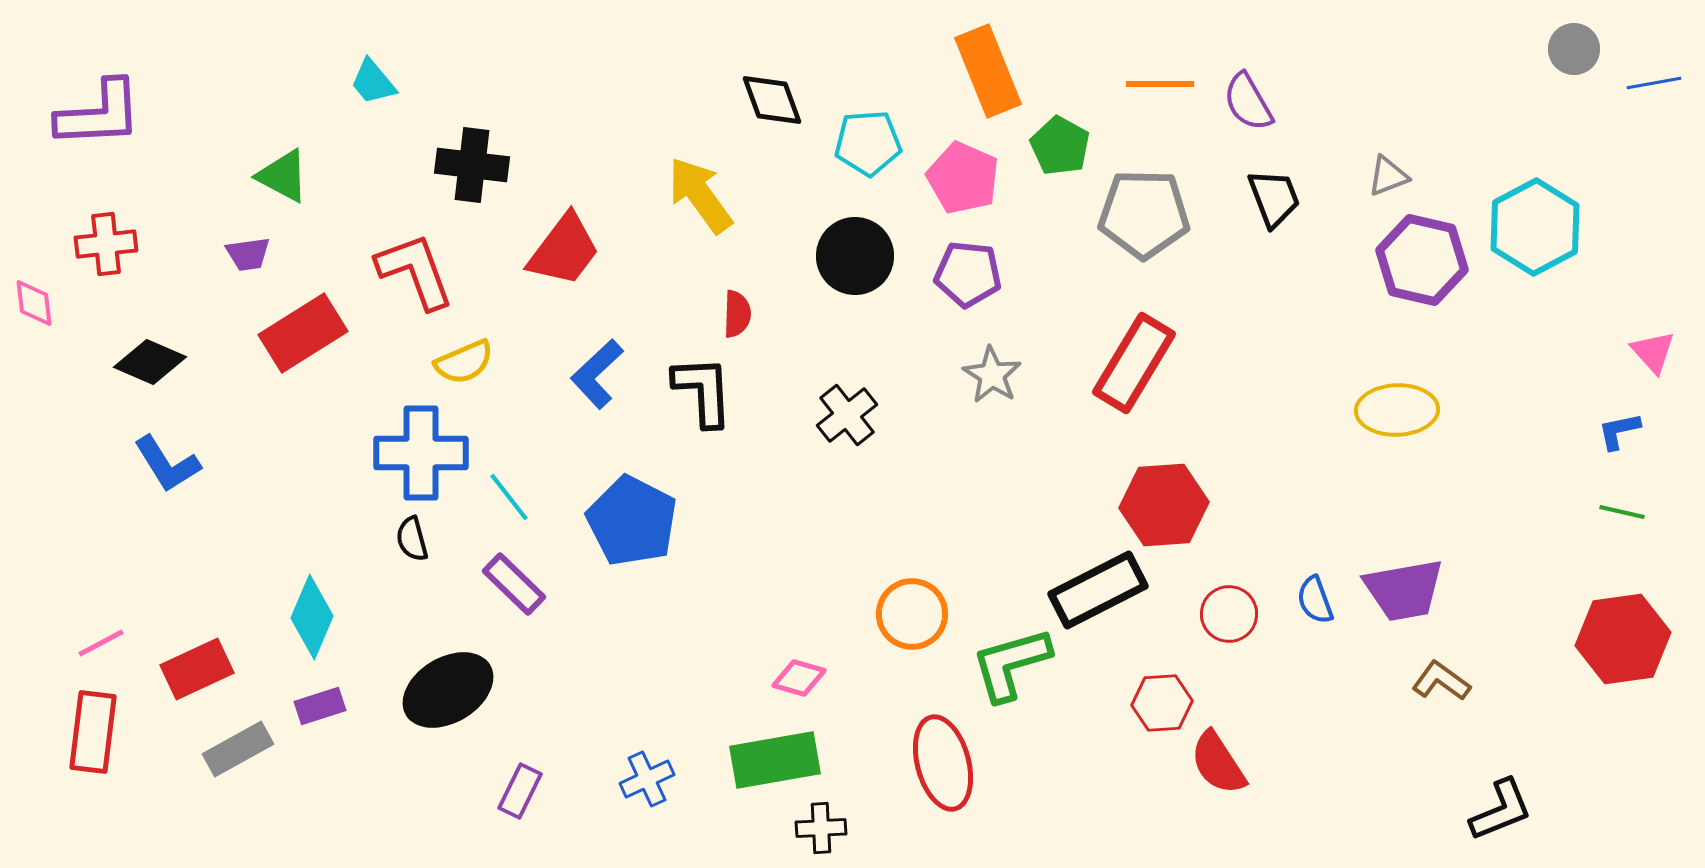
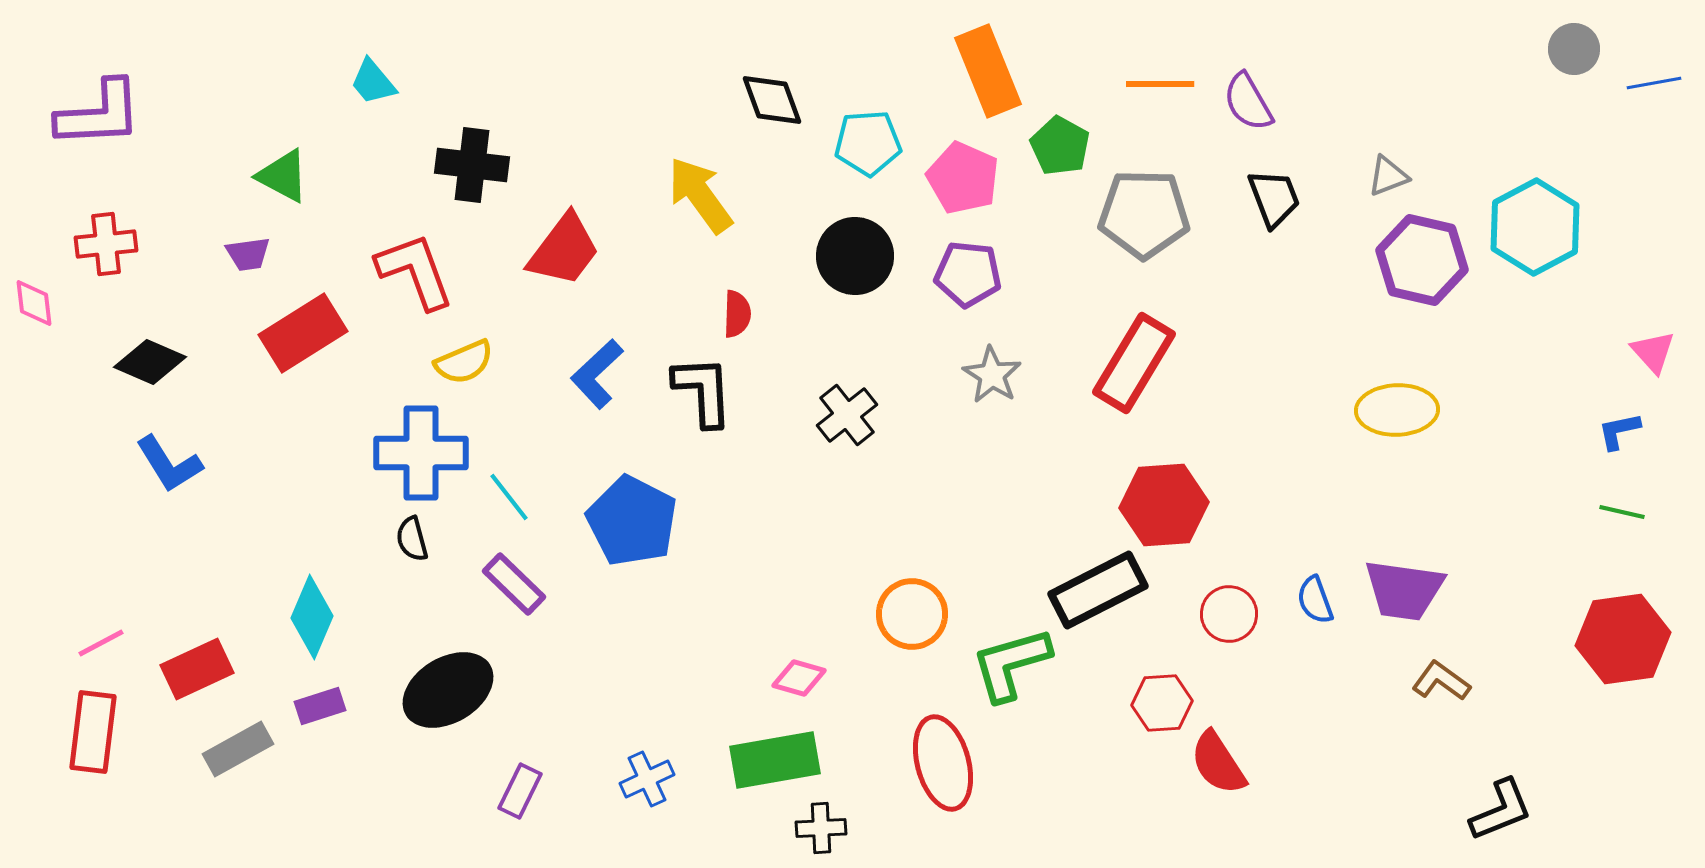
blue L-shape at (167, 464): moved 2 px right
purple trapezoid at (1404, 590): rotated 18 degrees clockwise
